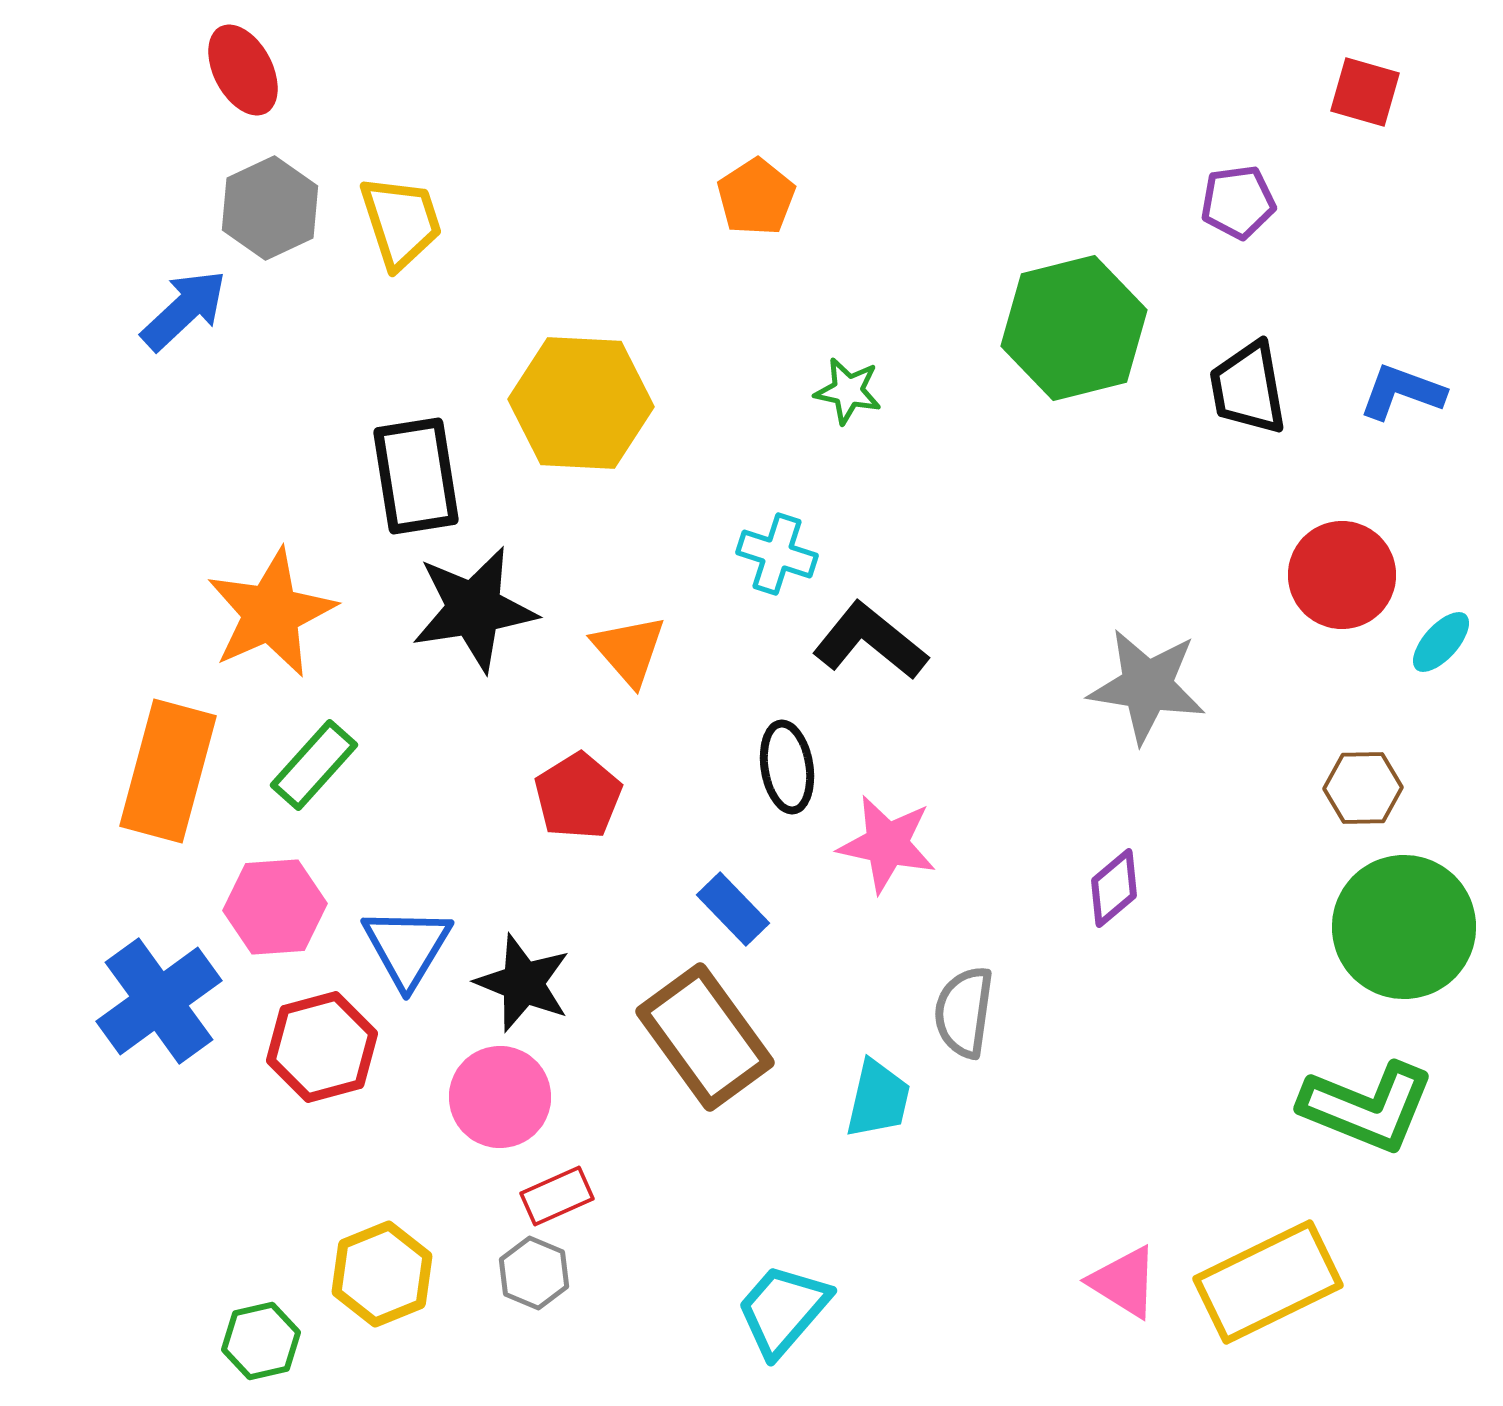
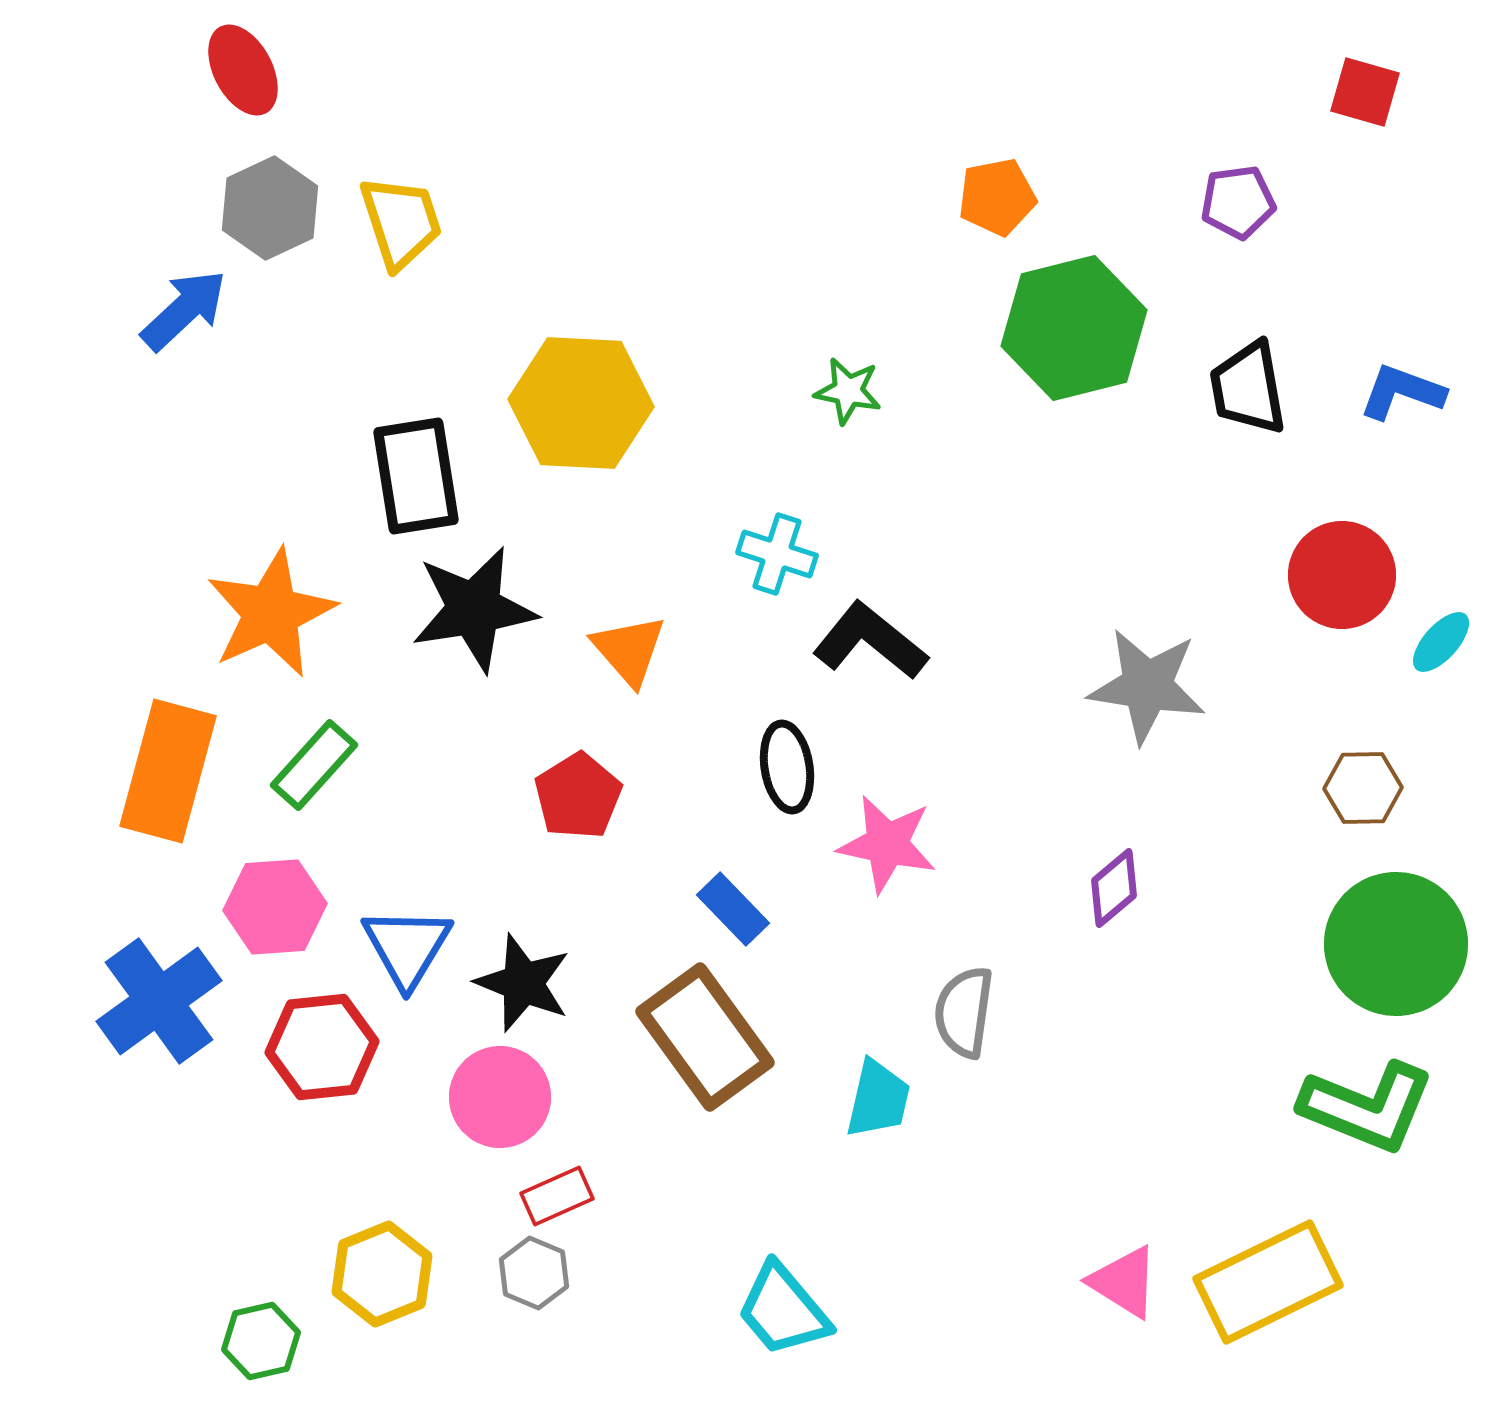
orange pentagon at (756, 197): moved 241 px right; rotated 22 degrees clockwise
green circle at (1404, 927): moved 8 px left, 17 px down
red hexagon at (322, 1047): rotated 9 degrees clockwise
cyan trapezoid at (783, 1310): rotated 81 degrees counterclockwise
